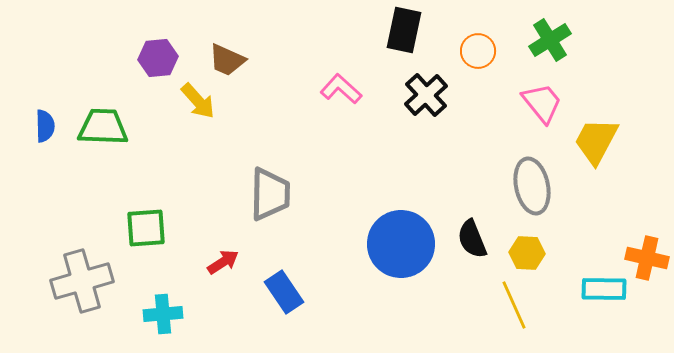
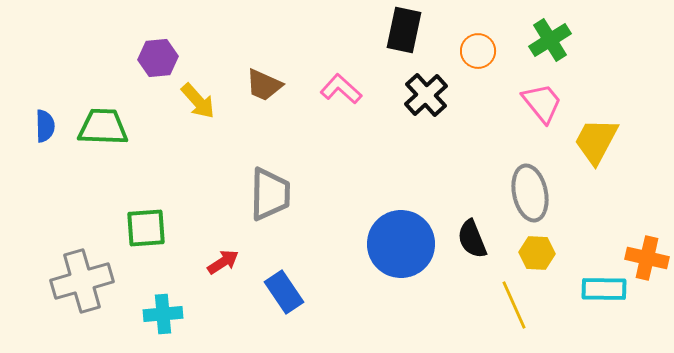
brown trapezoid: moved 37 px right, 25 px down
gray ellipse: moved 2 px left, 7 px down
yellow hexagon: moved 10 px right
